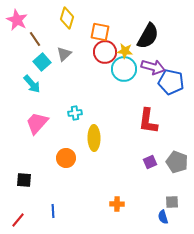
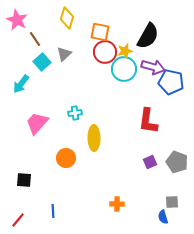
yellow star: rotated 21 degrees counterclockwise
cyan arrow: moved 11 px left; rotated 78 degrees clockwise
